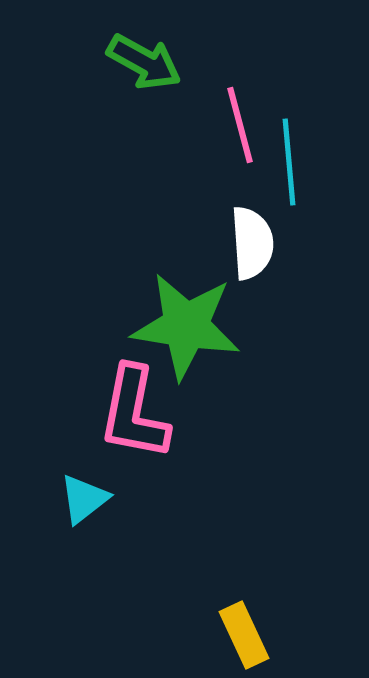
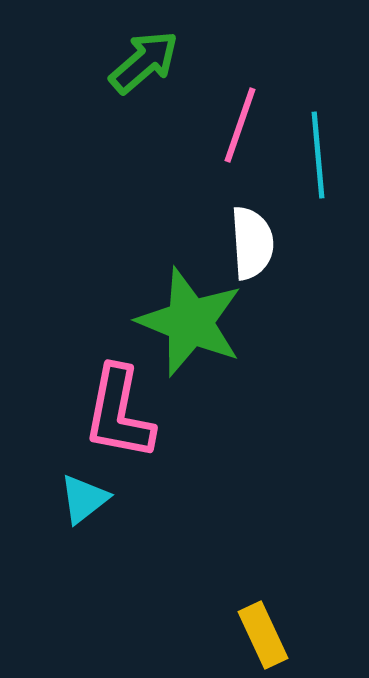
green arrow: rotated 70 degrees counterclockwise
pink line: rotated 34 degrees clockwise
cyan line: moved 29 px right, 7 px up
green star: moved 4 px right, 4 px up; rotated 13 degrees clockwise
pink L-shape: moved 15 px left
yellow rectangle: moved 19 px right
